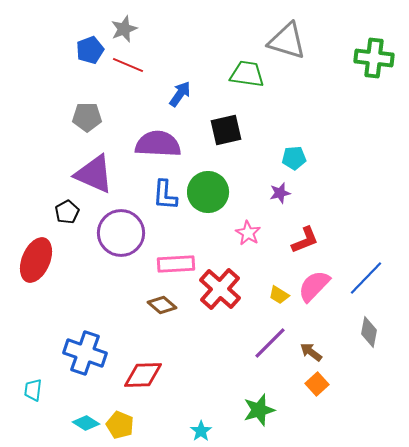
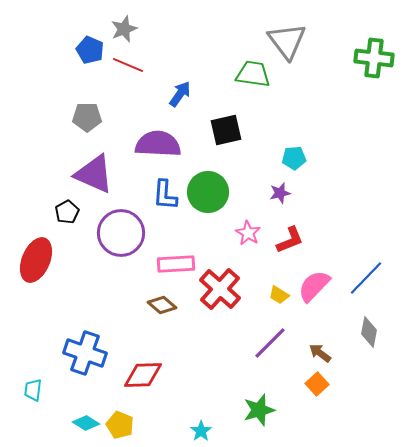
gray triangle: rotated 36 degrees clockwise
blue pentagon: rotated 28 degrees counterclockwise
green trapezoid: moved 6 px right
red L-shape: moved 15 px left
brown arrow: moved 9 px right, 1 px down
